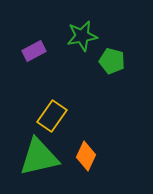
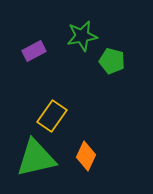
green triangle: moved 3 px left, 1 px down
